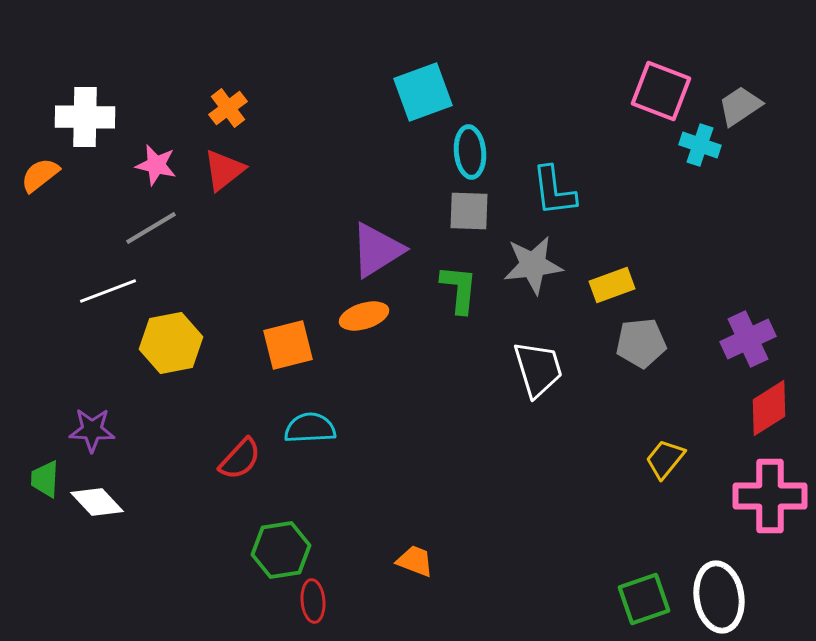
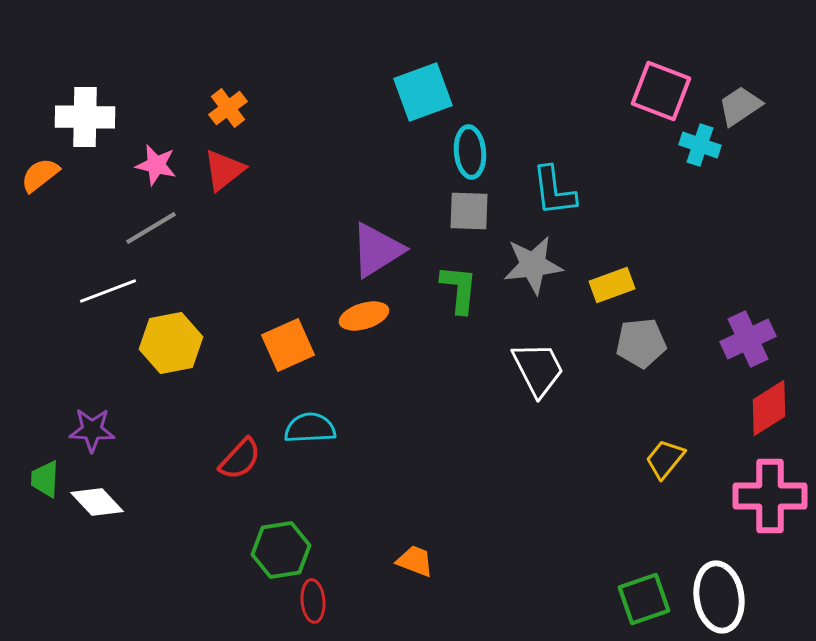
orange square: rotated 10 degrees counterclockwise
white trapezoid: rotated 10 degrees counterclockwise
